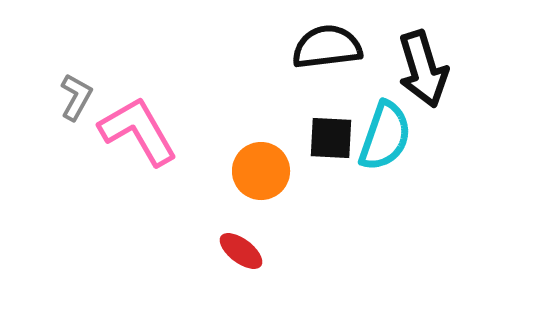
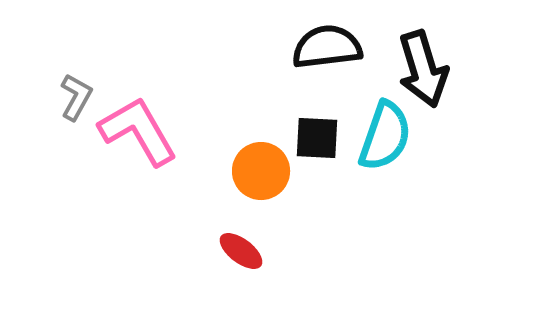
black square: moved 14 px left
